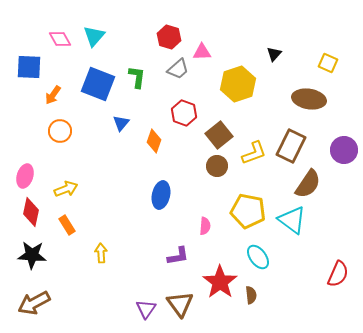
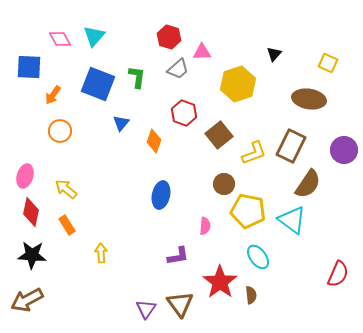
brown circle at (217, 166): moved 7 px right, 18 px down
yellow arrow at (66, 189): rotated 120 degrees counterclockwise
brown arrow at (34, 303): moved 7 px left, 3 px up
